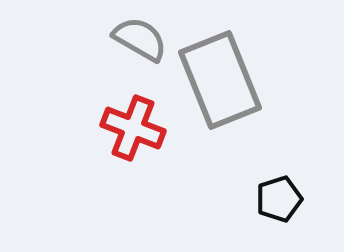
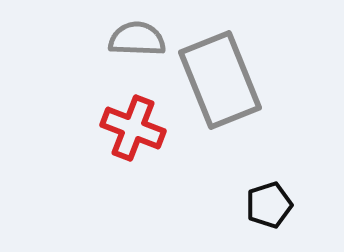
gray semicircle: moved 3 px left; rotated 28 degrees counterclockwise
black pentagon: moved 10 px left, 6 px down
